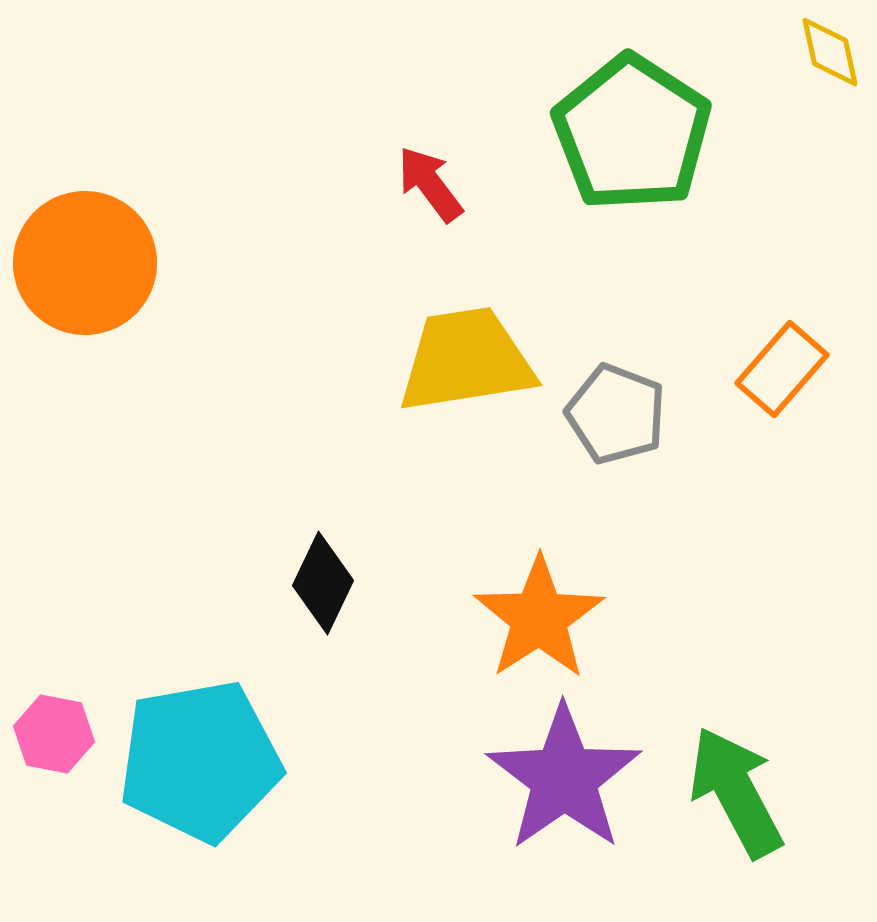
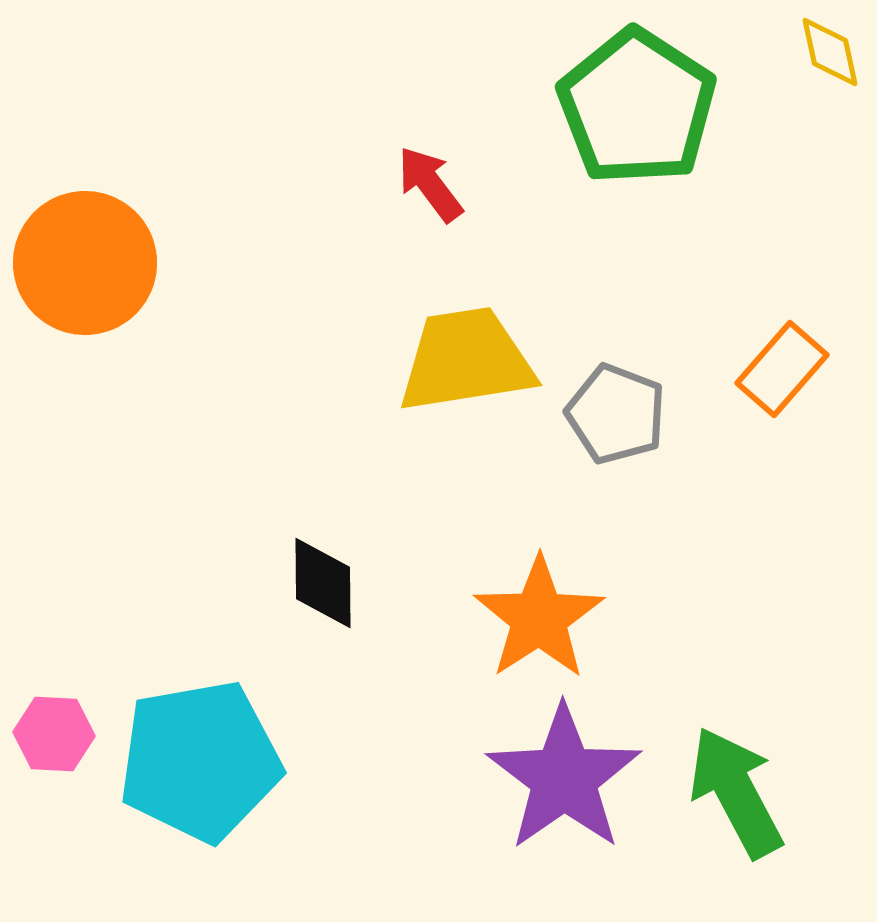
green pentagon: moved 5 px right, 26 px up
black diamond: rotated 26 degrees counterclockwise
pink hexagon: rotated 8 degrees counterclockwise
